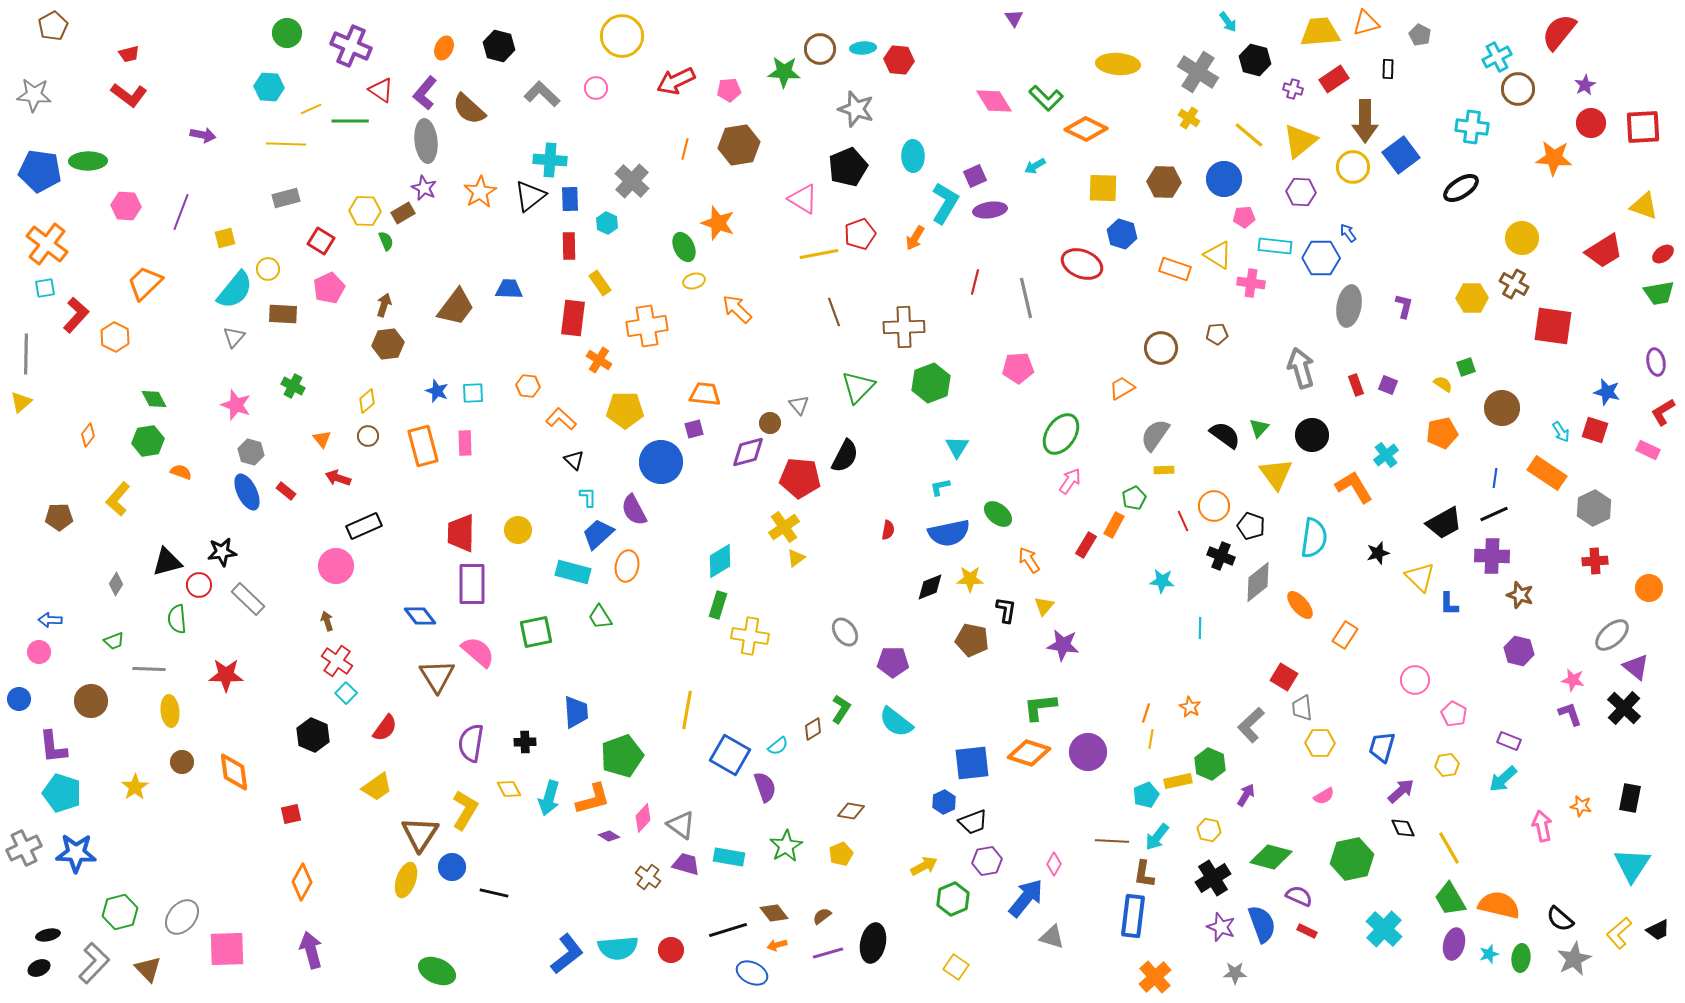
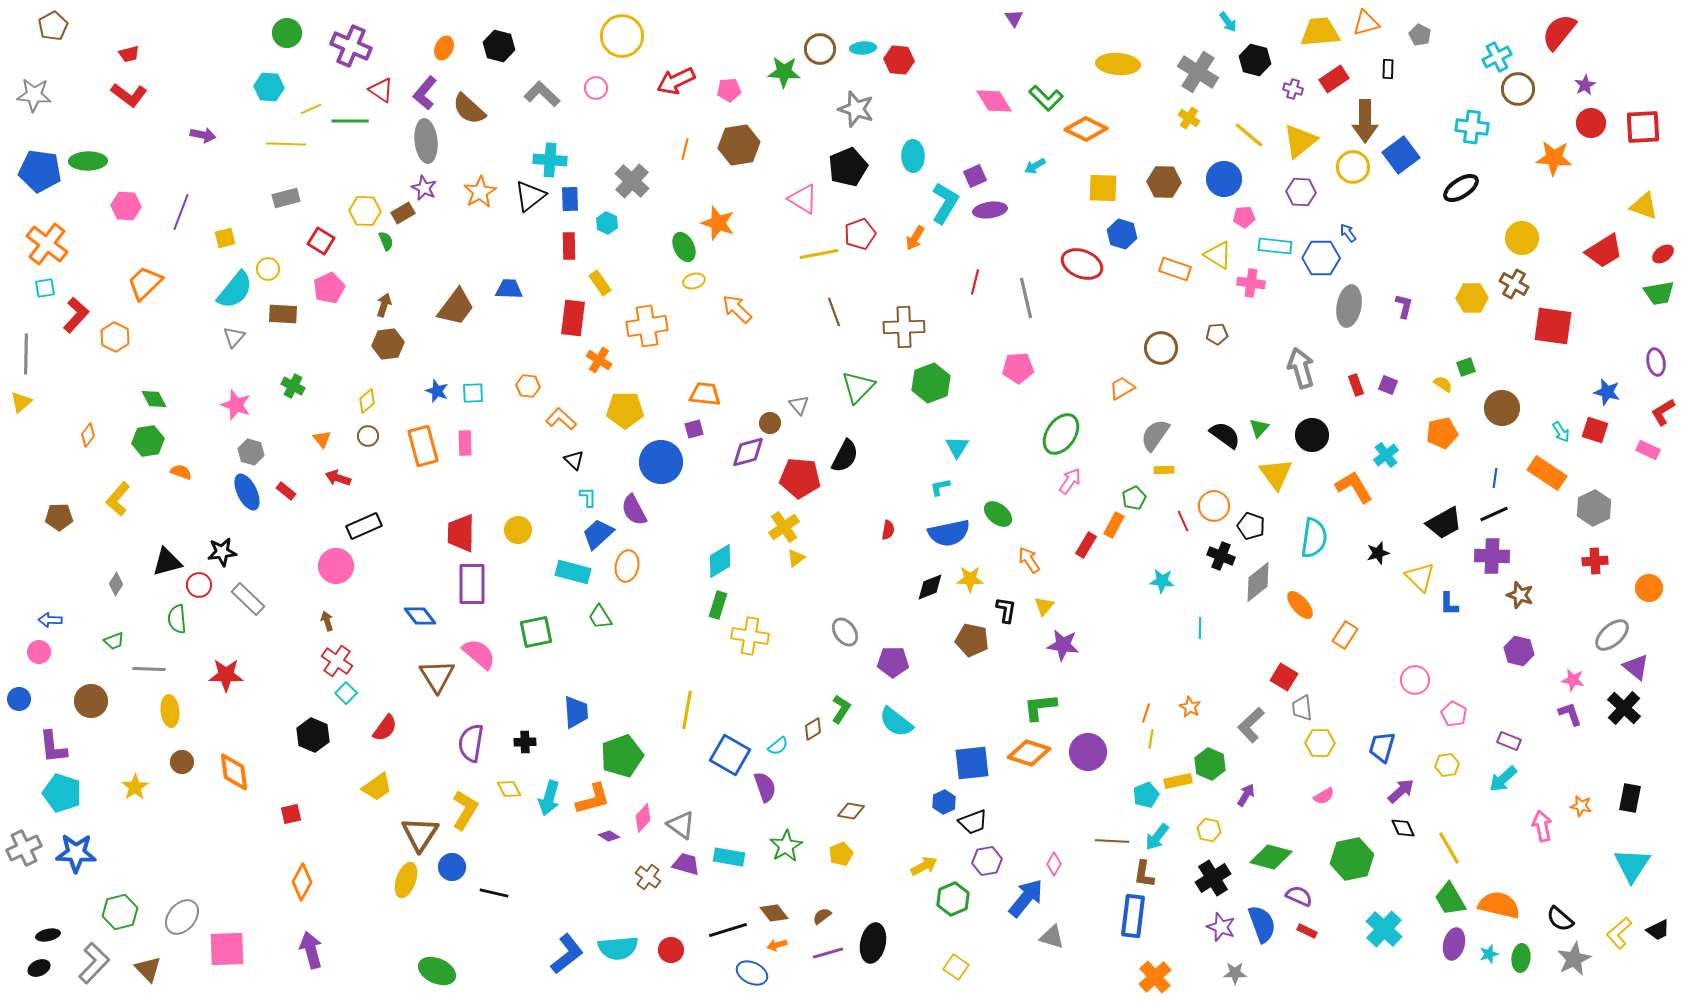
pink semicircle at (478, 652): moved 1 px right, 2 px down
